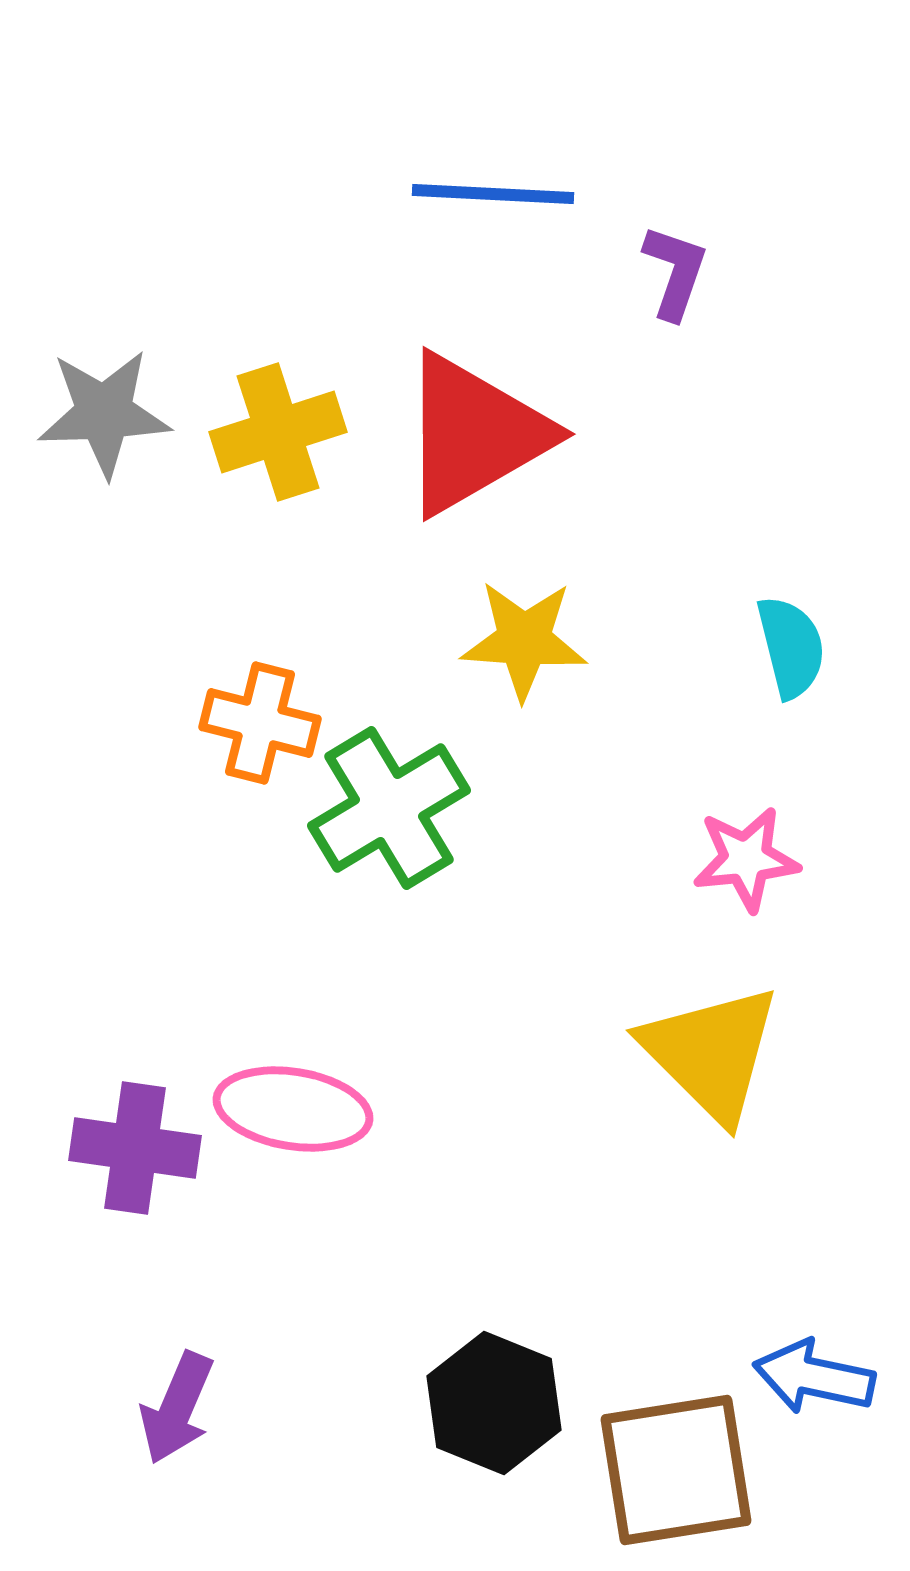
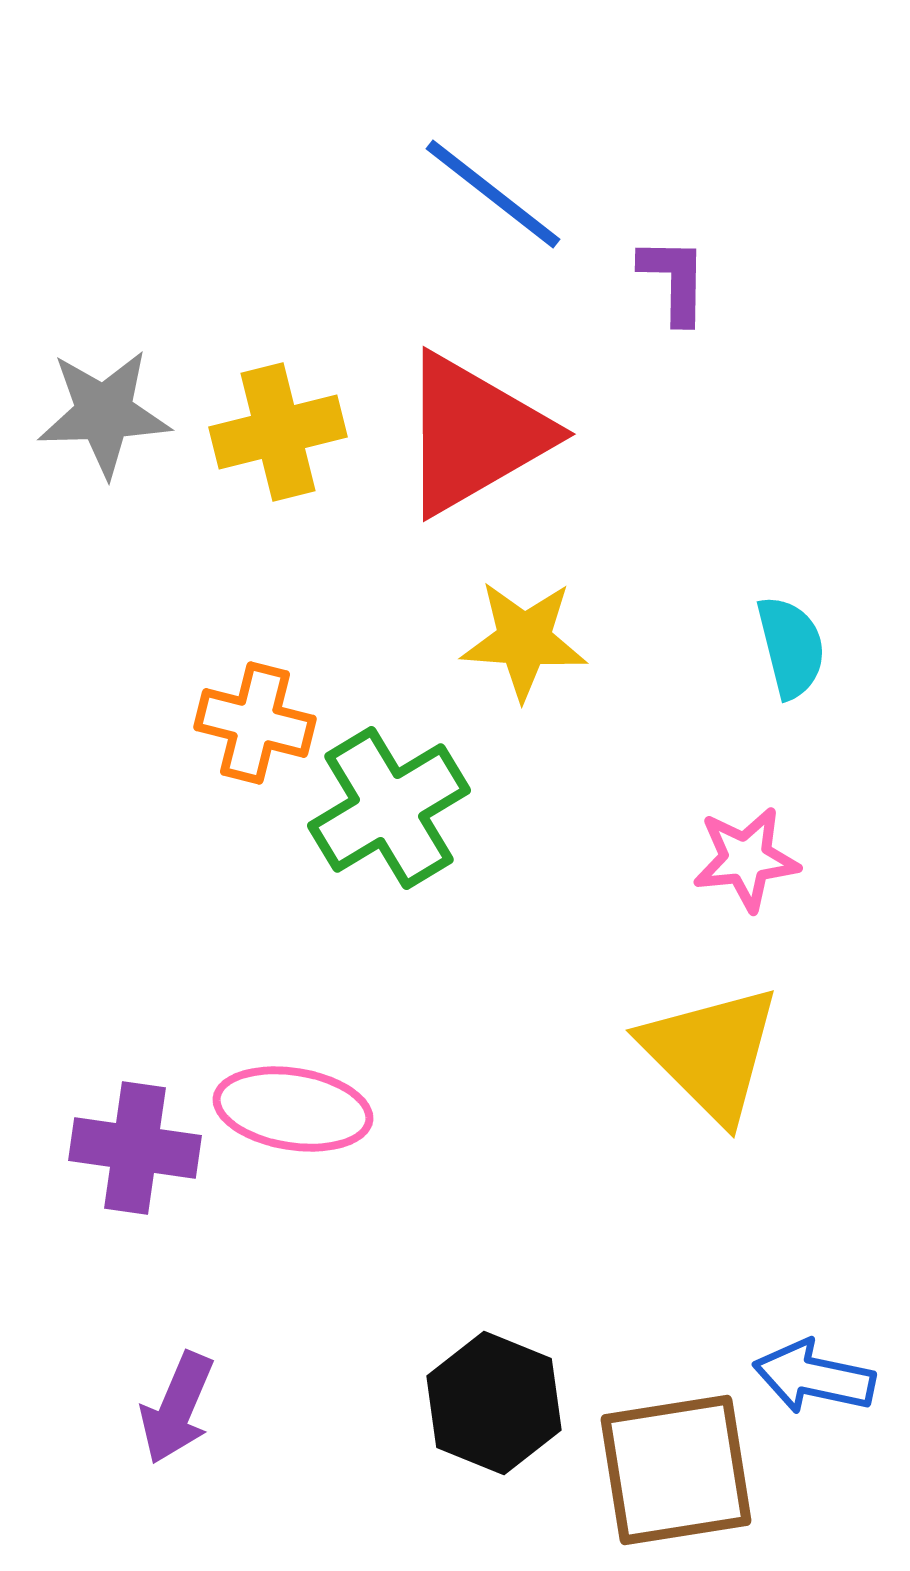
blue line: rotated 35 degrees clockwise
purple L-shape: moved 1 px left, 8 px down; rotated 18 degrees counterclockwise
yellow cross: rotated 4 degrees clockwise
orange cross: moved 5 px left
